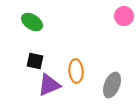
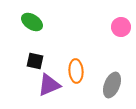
pink circle: moved 3 px left, 11 px down
